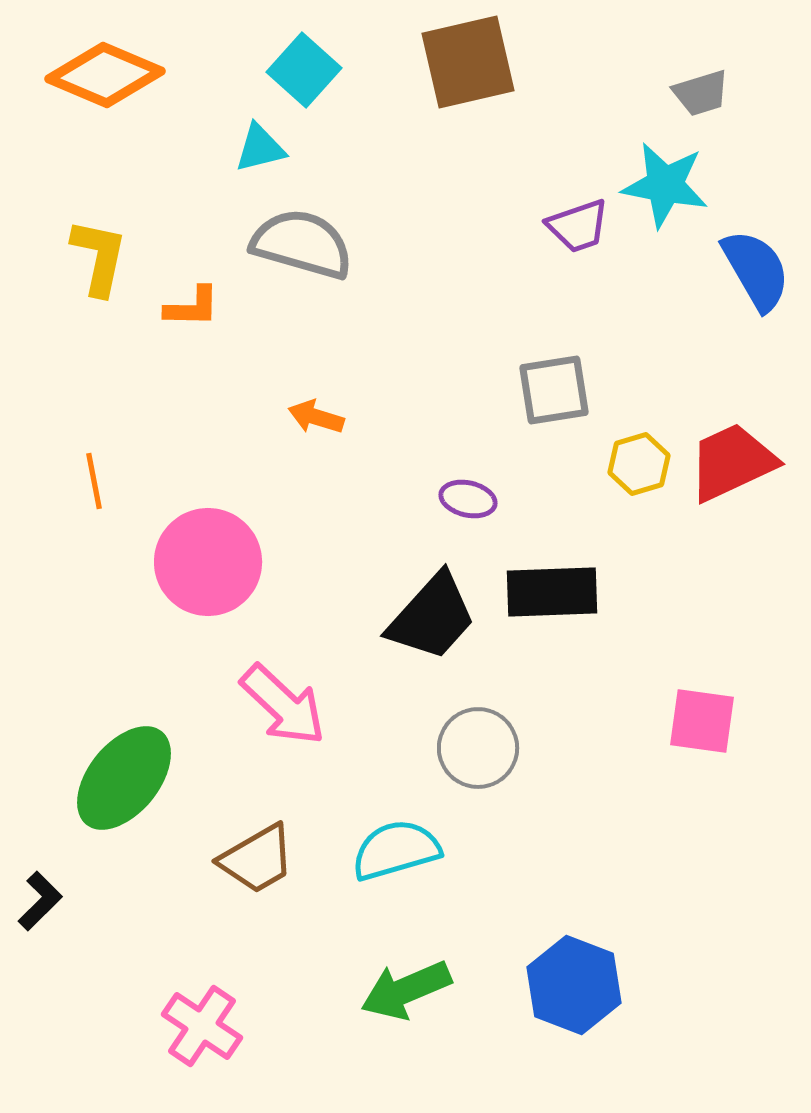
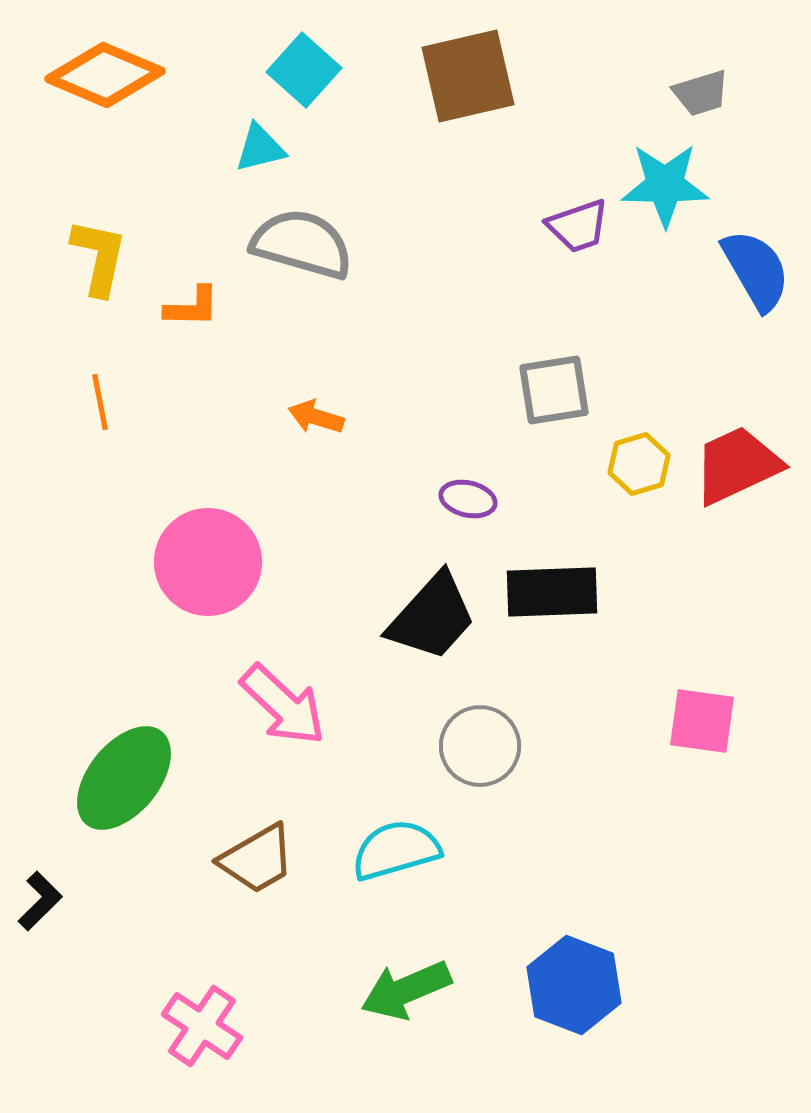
brown square: moved 14 px down
cyan star: rotated 10 degrees counterclockwise
red trapezoid: moved 5 px right, 3 px down
orange line: moved 6 px right, 79 px up
gray circle: moved 2 px right, 2 px up
